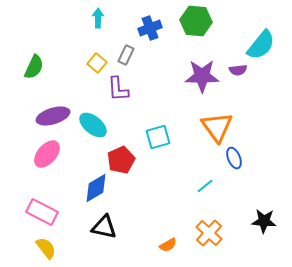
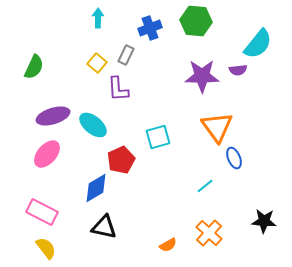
cyan semicircle: moved 3 px left, 1 px up
